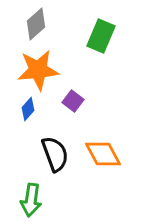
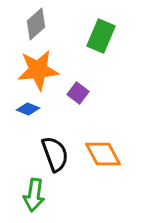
purple square: moved 5 px right, 8 px up
blue diamond: rotated 70 degrees clockwise
green arrow: moved 3 px right, 5 px up
